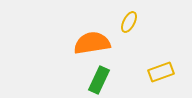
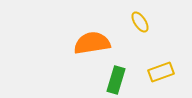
yellow ellipse: moved 11 px right; rotated 60 degrees counterclockwise
green rectangle: moved 17 px right; rotated 8 degrees counterclockwise
